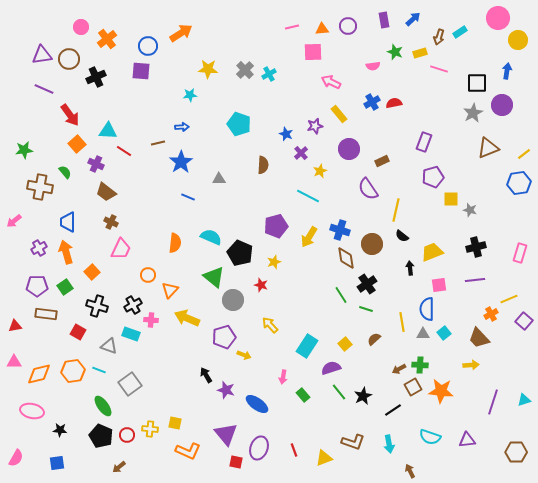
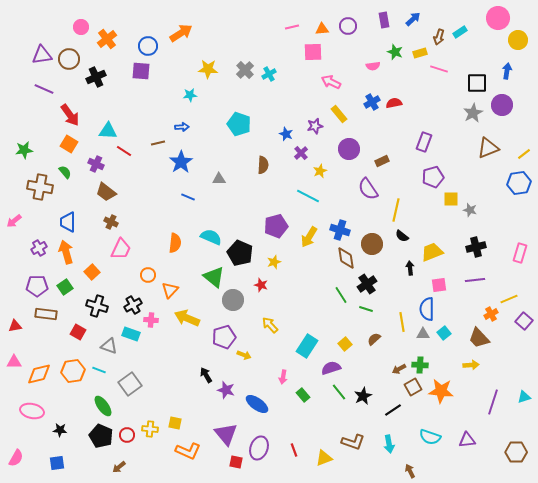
orange square at (77, 144): moved 8 px left; rotated 18 degrees counterclockwise
cyan triangle at (524, 400): moved 3 px up
